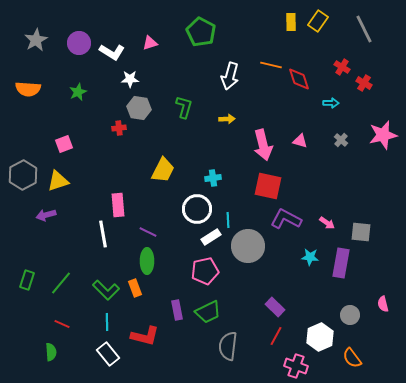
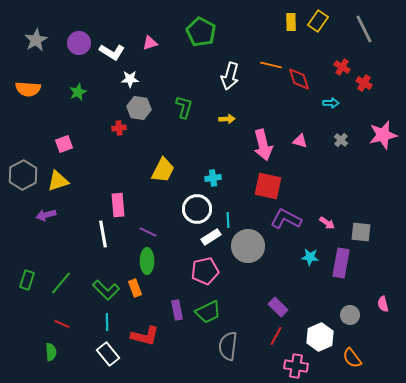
purple rectangle at (275, 307): moved 3 px right
pink cross at (296, 366): rotated 10 degrees counterclockwise
